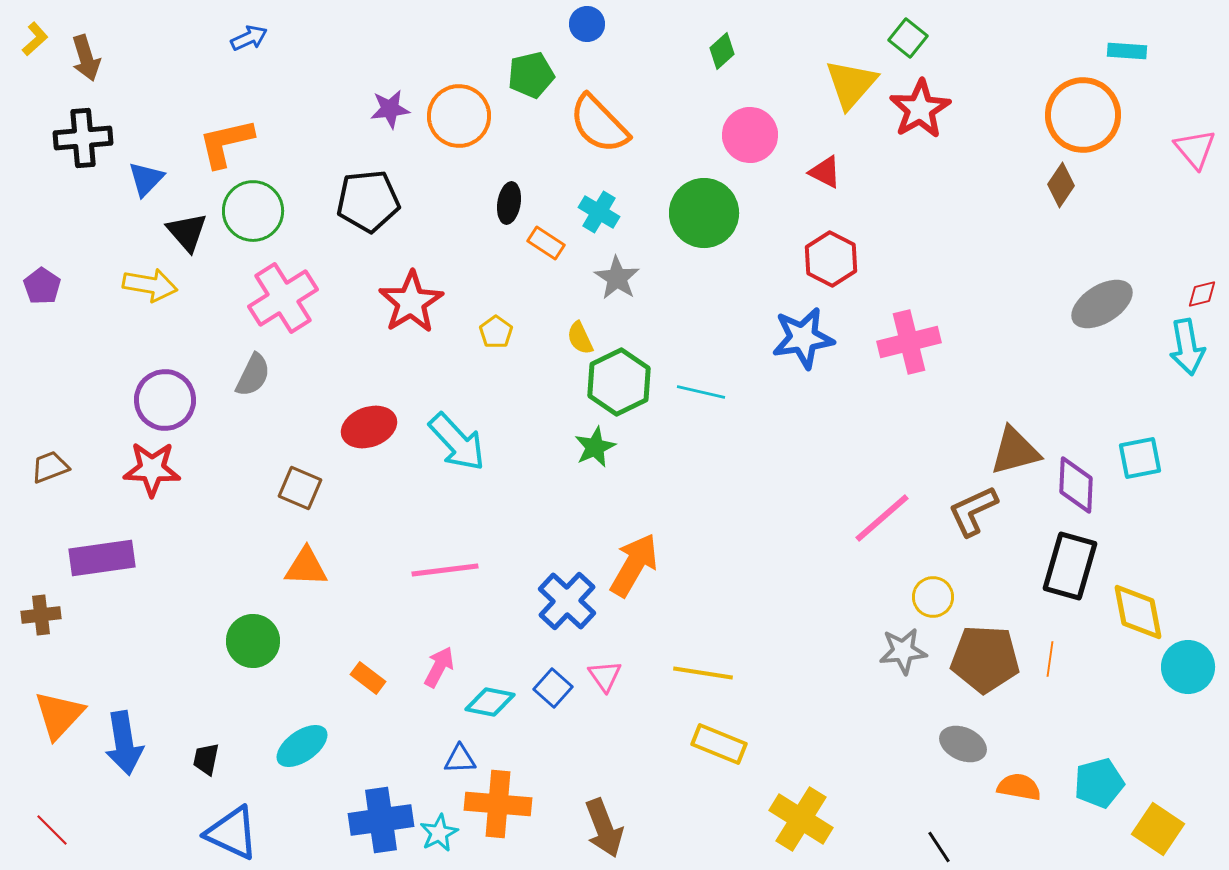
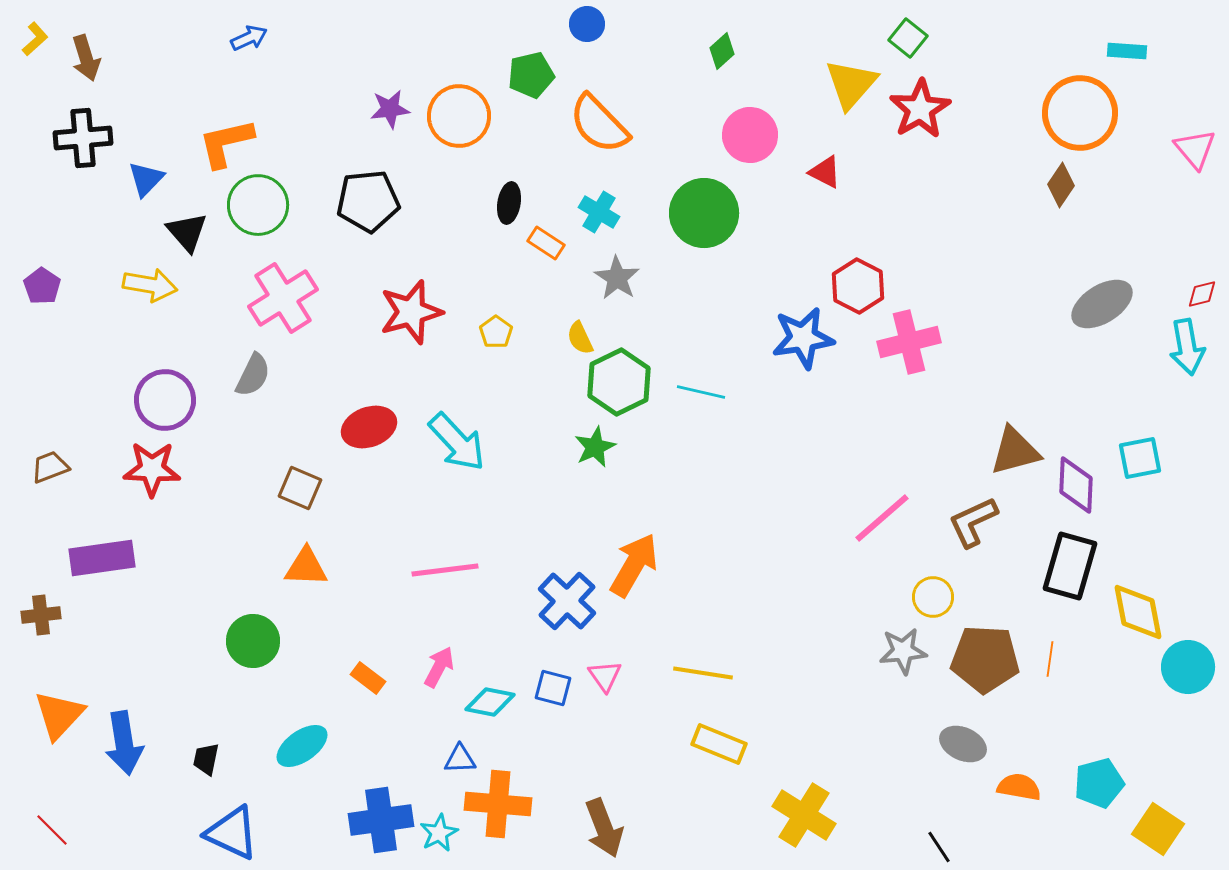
orange circle at (1083, 115): moved 3 px left, 2 px up
green circle at (253, 211): moved 5 px right, 6 px up
red hexagon at (831, 259): moved 27 px right, 27 px down
red star at (411, 302): moved 10 px down; rotated 16 degrees clockwise
brown L-shape at (973, 511): moved 11 px down
blue square at (553, 688): rotated 27 degrees counterclockwise
yellow cross at (801, 819): moved 3 px right, 4 px up
